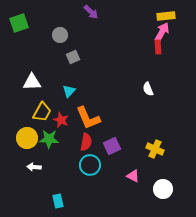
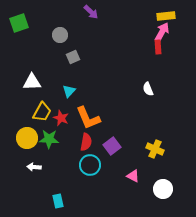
red star: moved 2 px up
purple square: rotated 12 degrees counterclockwise
